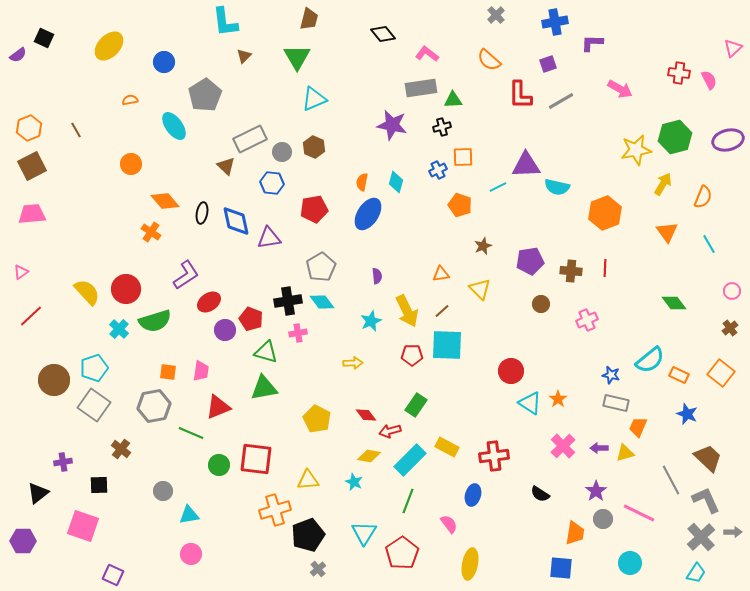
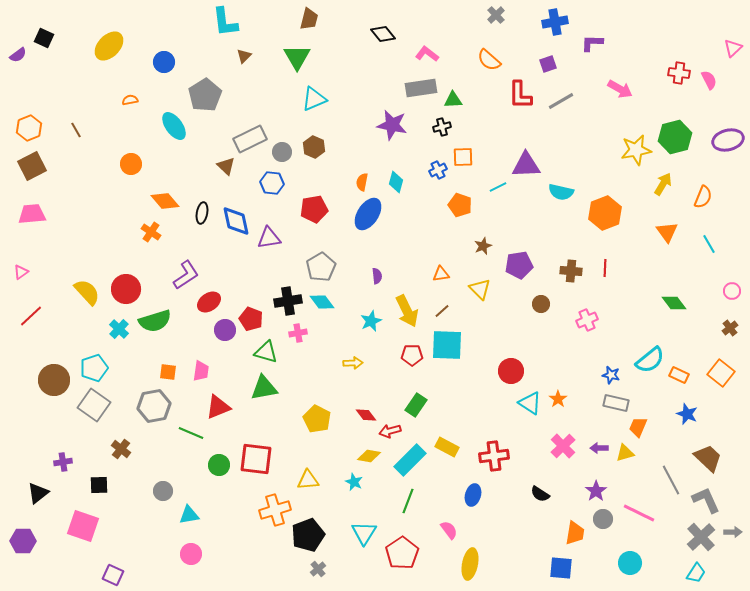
cyan semicircle at (557, 187): moved 4 px right, 5 px down
purple pentagon at (530, 261): moved 11 px left, 4 px down
pink semicircle at (449, 524): moved 6 px down
